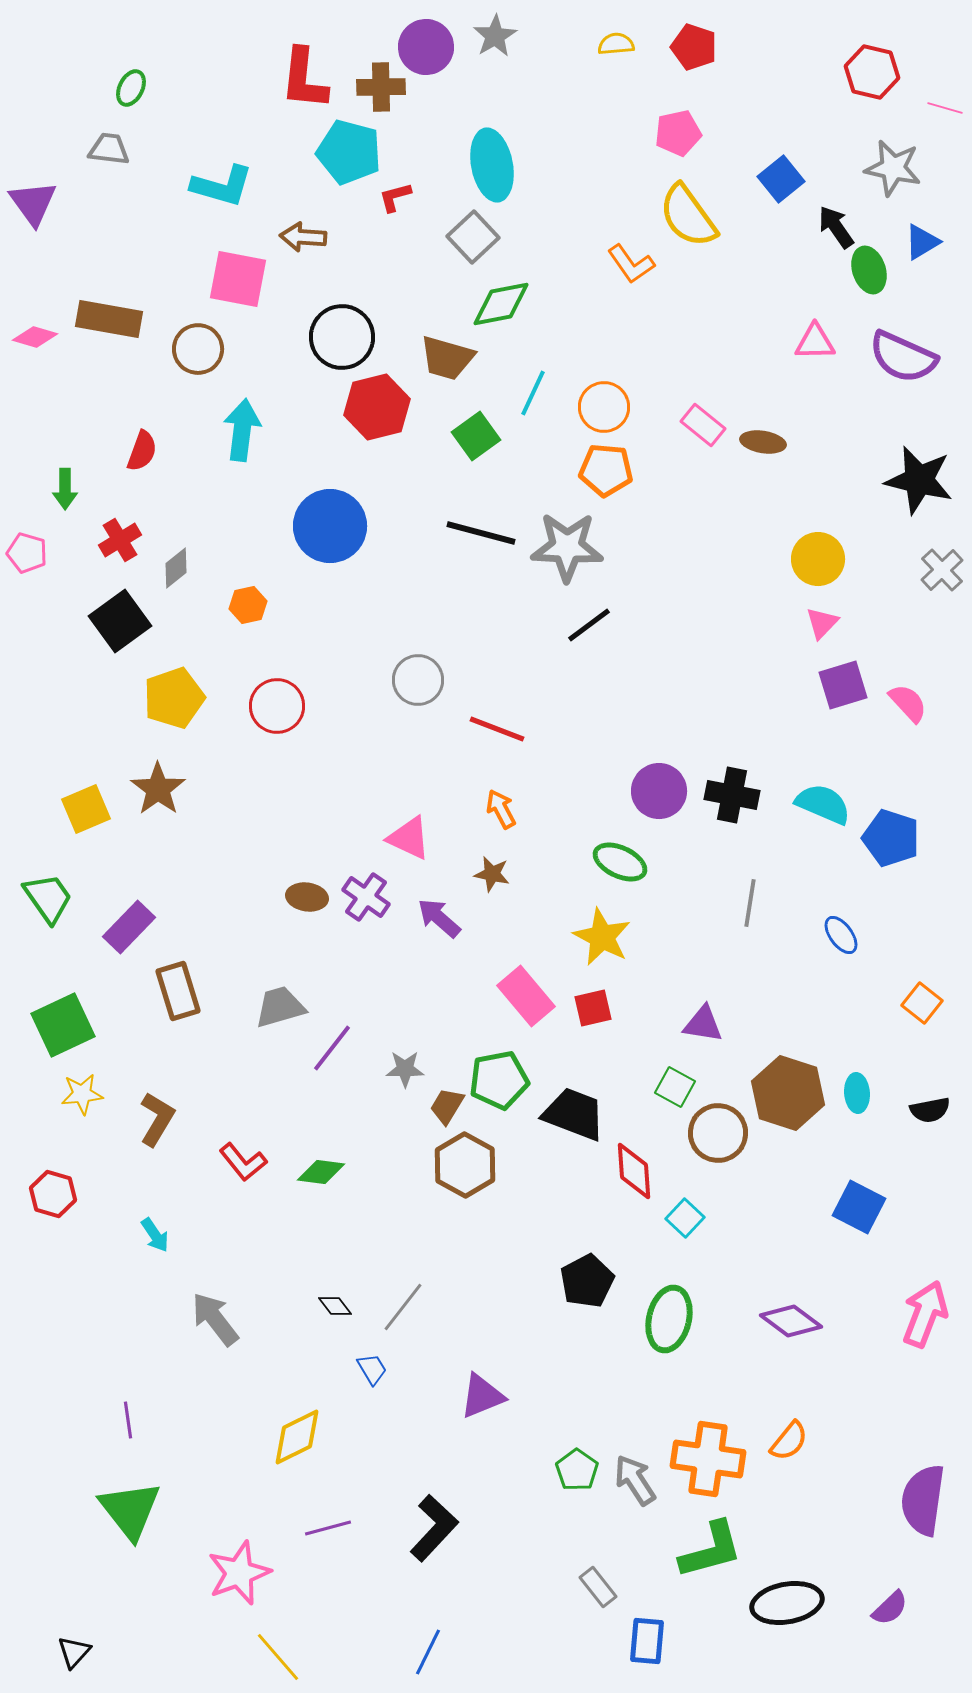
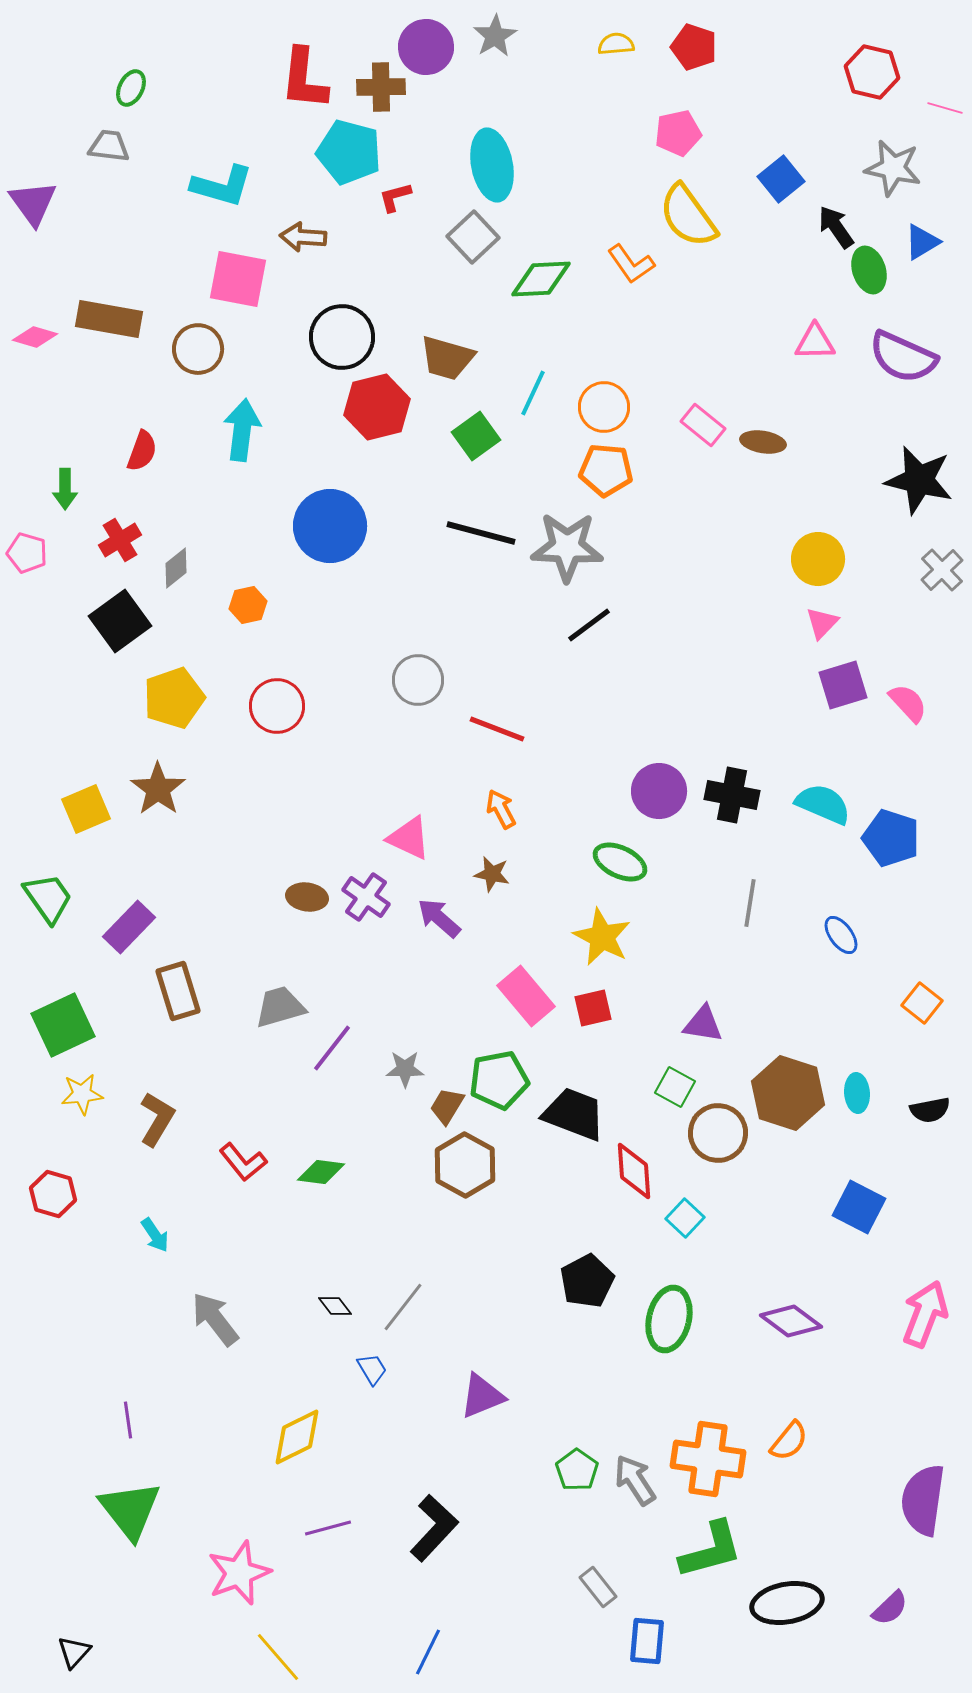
gray trapezoid at (109, 149): moved 3 px up
green diamond at (501, 304): moved 40 px right, 25 px up; rotated 8 degrees clockwise
